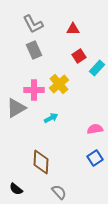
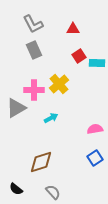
cyan rectangle: moved 5 px up; rotated 49 degrees clockwise
brown diamond: rotated 70 degrees clockwise
gray semicircle: moved 6 px left
